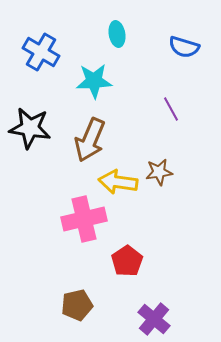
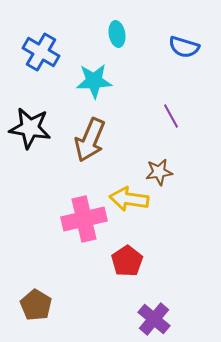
purple line: moved 7 px down
yellow arrow: moved 11 px right, 17 px down
brown pentagon: moved 41 px left; rotated 28 degrees counterclockwise
